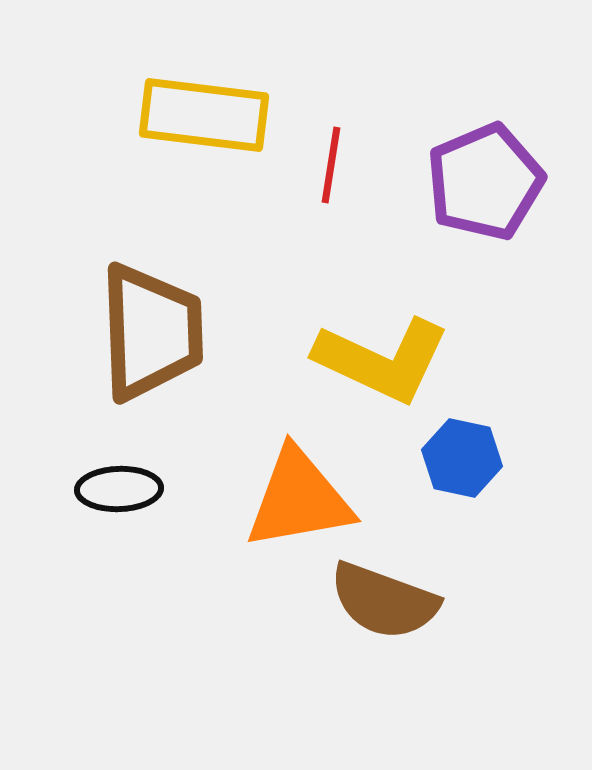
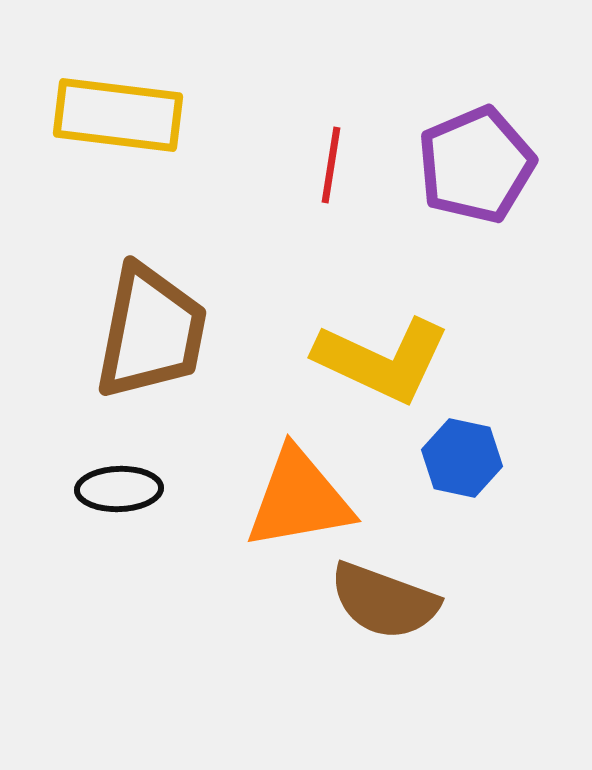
yellow rectangle: moved 86 px left
purple pentagon: moved 9 px left, 17 px up
brown trapezoid: rotated 13 degrees clockwise
